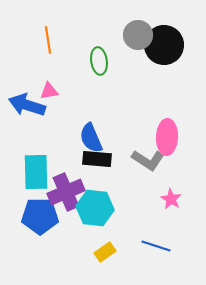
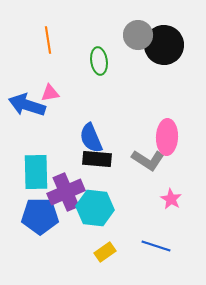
pink triangle: moved 1 px right, 2 px down
